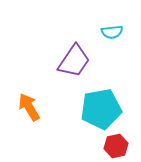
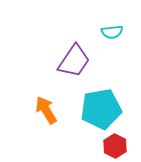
orange arrow: moved 17 px right, 3 px down
red hexagon: moved 1 px left; rotated 20 degrees counterclockwise
